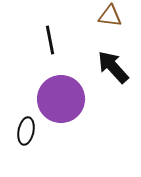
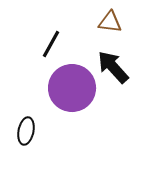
brown triangle: moved 6 px down
black line: moved 1 px right, 4 px down; rotated 40 degrees clockwise
purple circle: moved 11 px right, 11 px up
